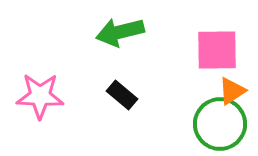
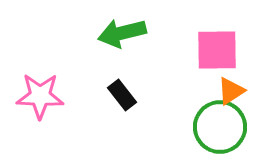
green arrow: moved 2 px right, 1 px down
orange triangle: moved 1 px left
black rectangle: rotated 12 degrees clockwise
green circle: moved 3 px down
